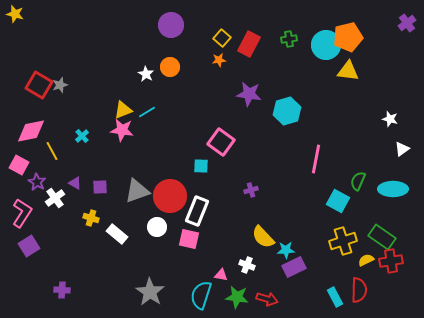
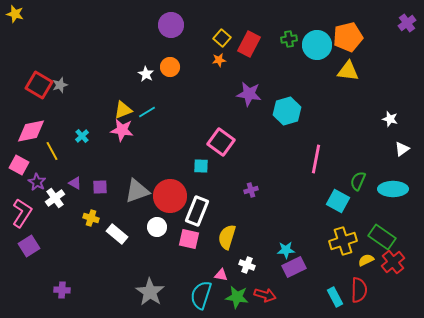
cyan circle at (326, 45): moved 9 px left
yellow semicircle at (263, 237): moved 36 px left; rotated 60 degrees clockwise
red cross at (391, 261): moved 2 px right, 1 px down; rotated 30 degrees counterclockwise
red arrow at (267, 299): moved 2 px left, 4 px up
